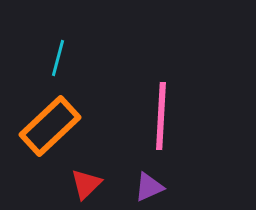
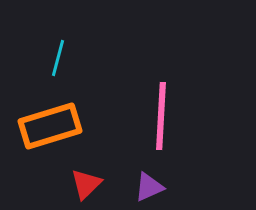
orange rectangle: rotated 26 degrees clockwise
